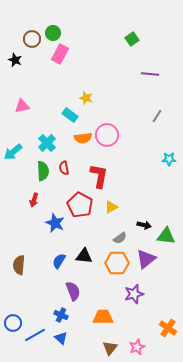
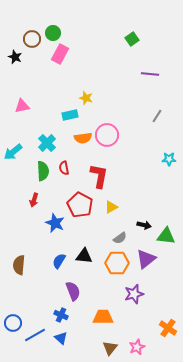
black star: moved 3 px up
cyan rectangle: rotated 49 degrees counterclockwise
